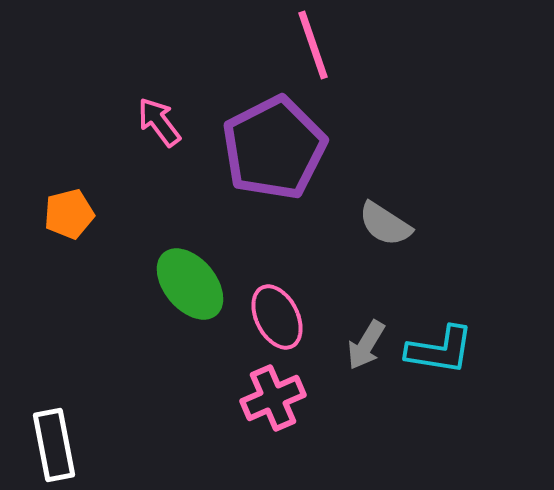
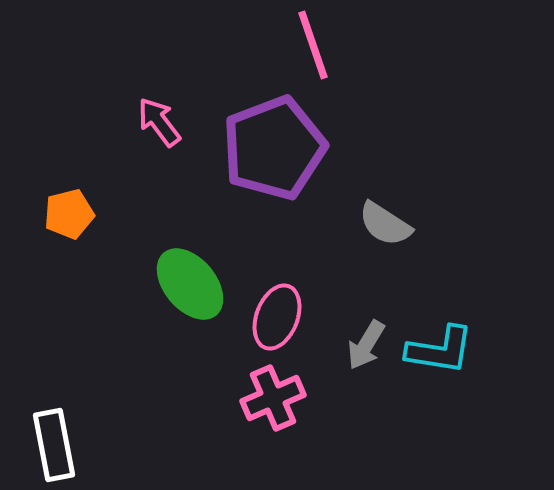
purple pentagon: rotated 6 degrees clockwise
pink ellipse: rotated 48 degrees clockwise
